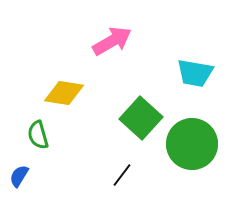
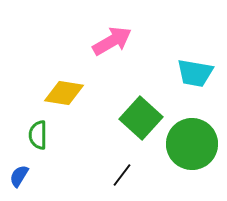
green semicircle: rotated 16 degrees clockwise
